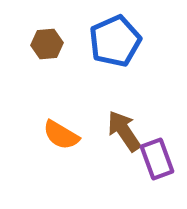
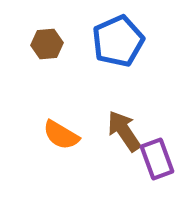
blue pentagon: moved 3 px right
